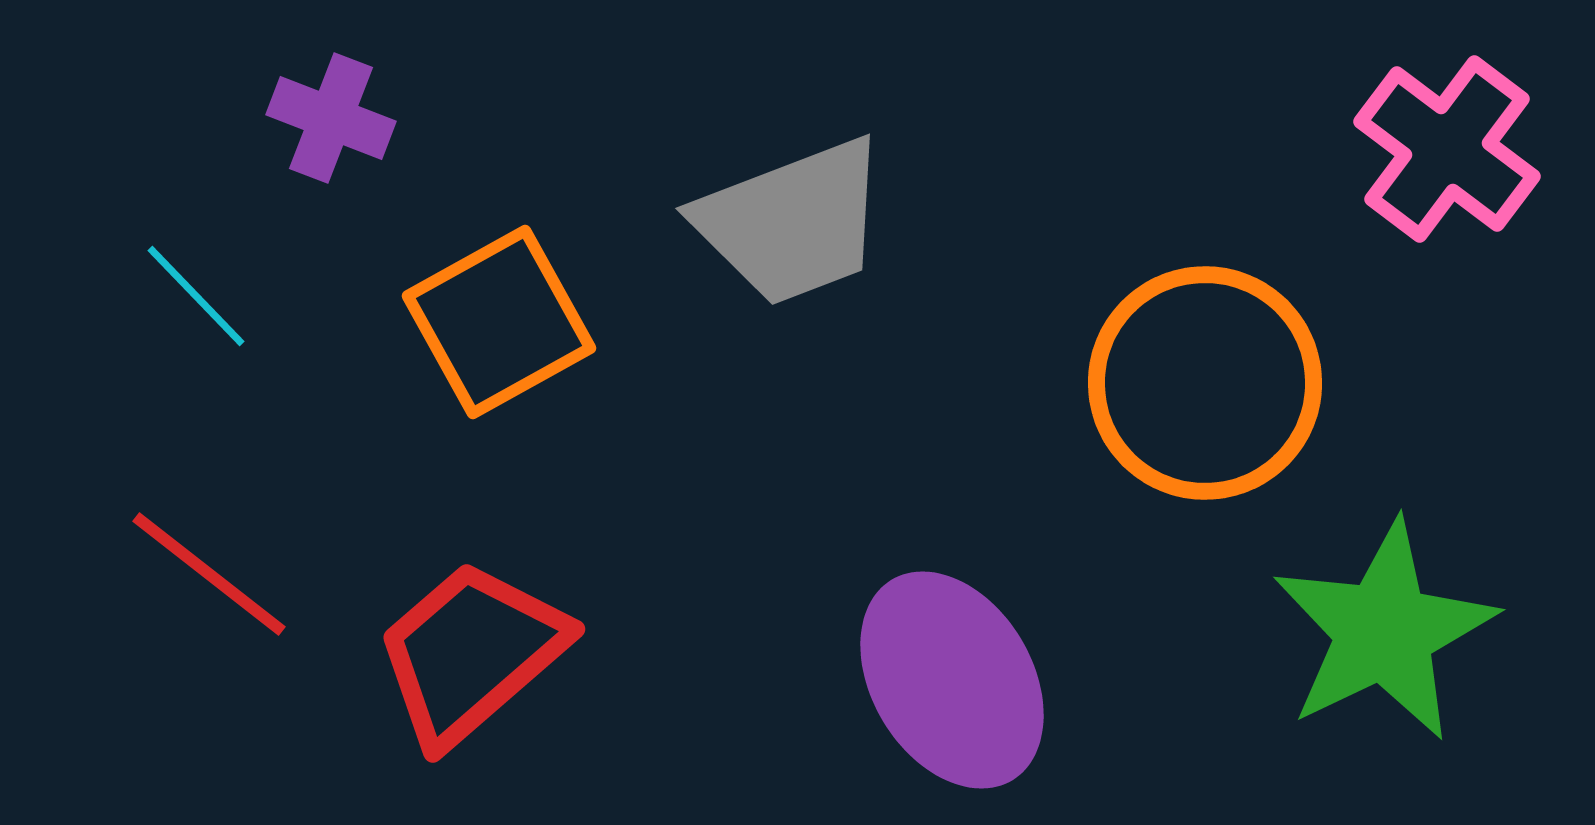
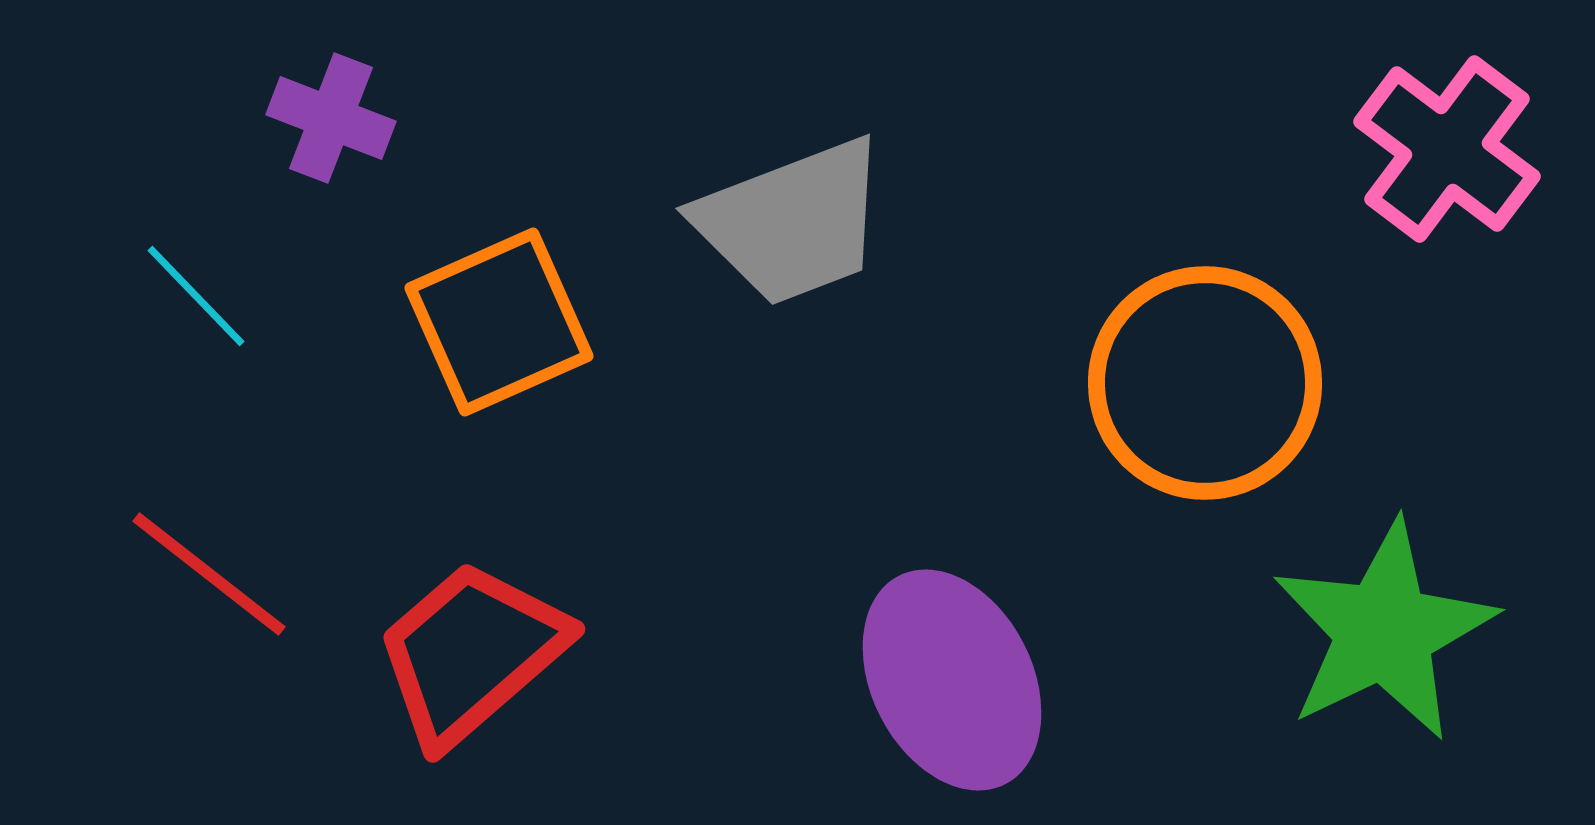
orange square: rotated 5 degrees clockwise
purple ellipse: rotated 4 degrees clockwise
